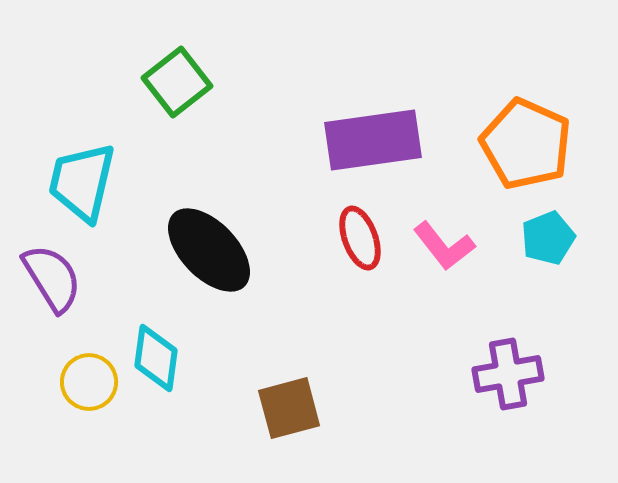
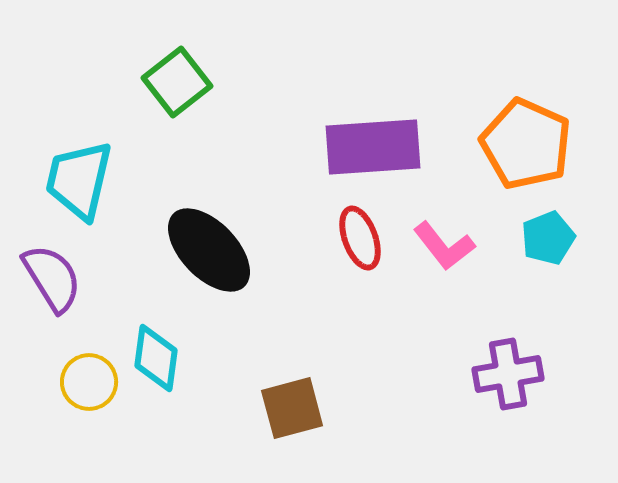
purple rectangle: moved 7 px down; rotated 4 degrees clockwise
cyan trapezoid: moved 3 px left, 2 px up
brown square: moved 3 px right
